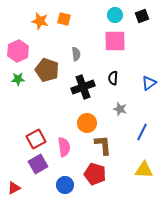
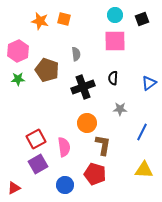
black square: moved 3 px down
gray star: rotated 16 degrees counterclockwise
brown L-shape: rotated 15 degrees clockwise
